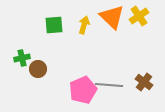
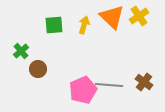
green cross: moved 1 px left, 7 px up; rotated 28 degrees counterclockwise
